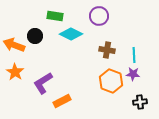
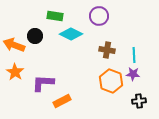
purple L-shape: rotated 35 degrees clockwise
black cross: moved 1 px left, 1 px up
